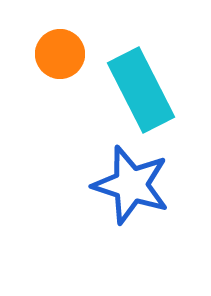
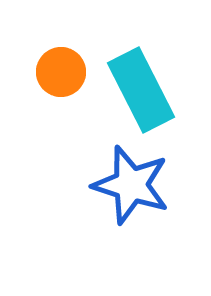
orange circle: moved 1 px right, 18 px down
